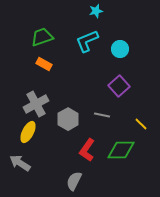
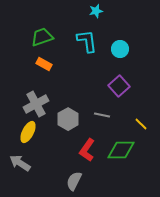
cyan L-shape: rotated 105 degrees clockwise
